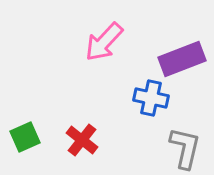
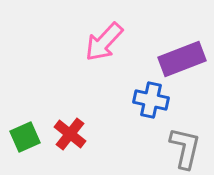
blue cross: moved 2 px down
red cross: moved 12 px left, 6 px up
